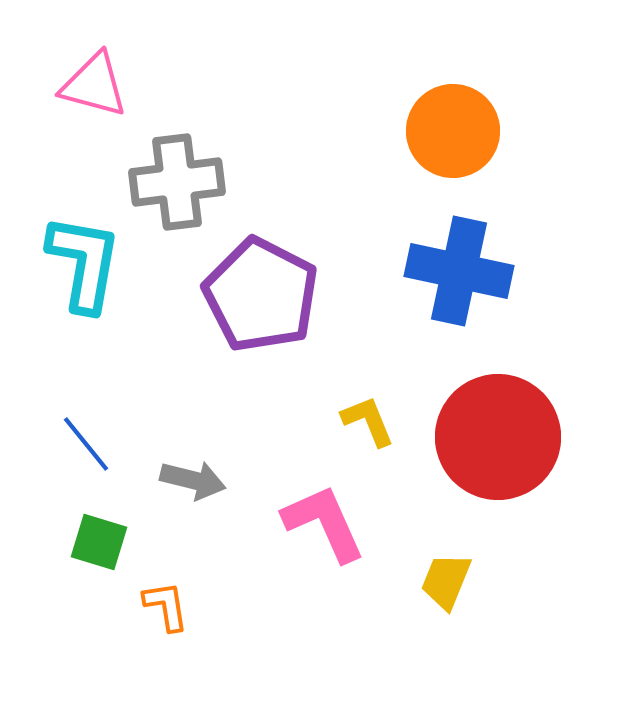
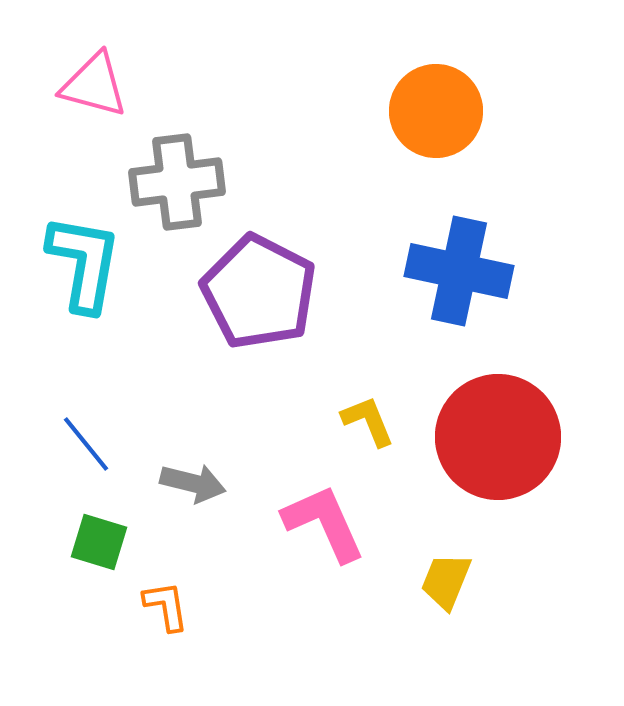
orange circle: moved 17 px left, 20 px up
purple pentagon: moved 2 px left, 3 px up
gray arrow: moved 3 px down
